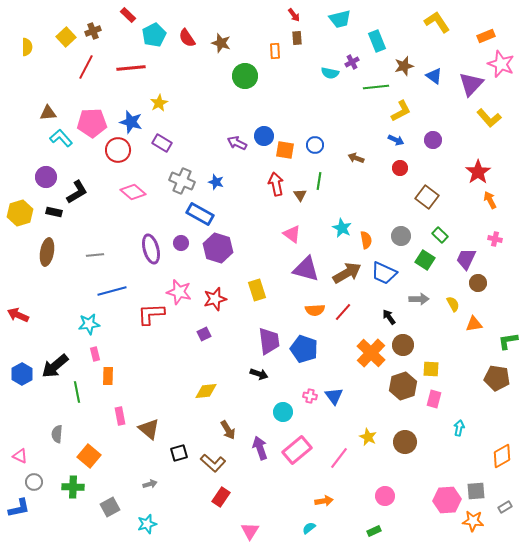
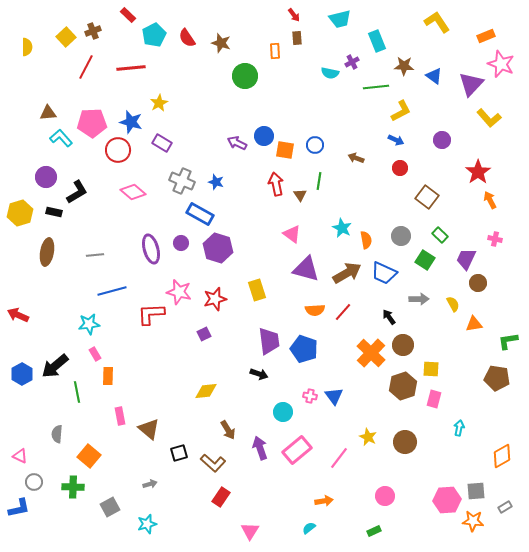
brown star at (404, 66): rotated 18 degrees clockwise
purple circle at (433, 140): moved 9 px right
pink rectangle at (95, 354): rotated 16 degrees counterclockwise
